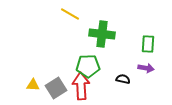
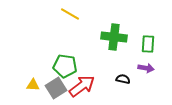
green cross: moved 12 px right, 3 px down
green pentagon: moved 23 px left; rotated 10 degrees clockwise
red arrow: moved 1 px right; rotated 56 degrees clockwise
